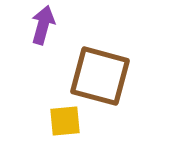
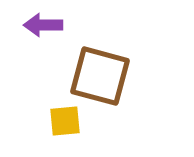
purple arrow: rotated 105 degrees counterclockwise
